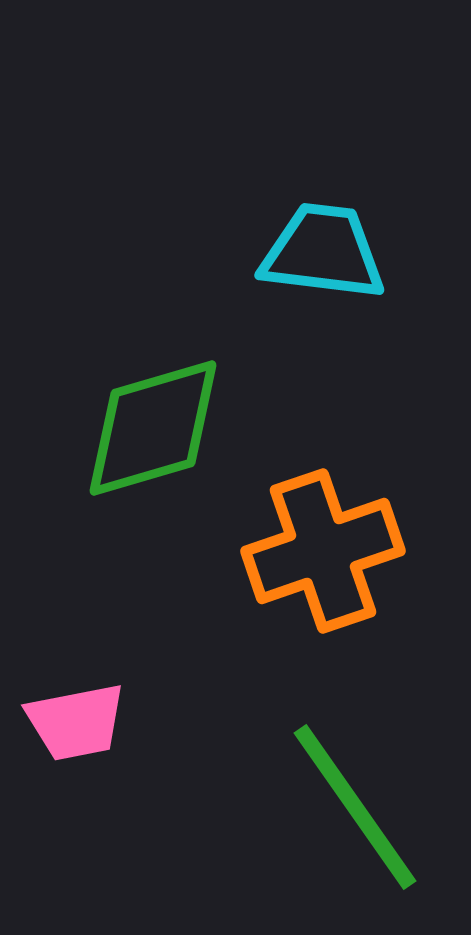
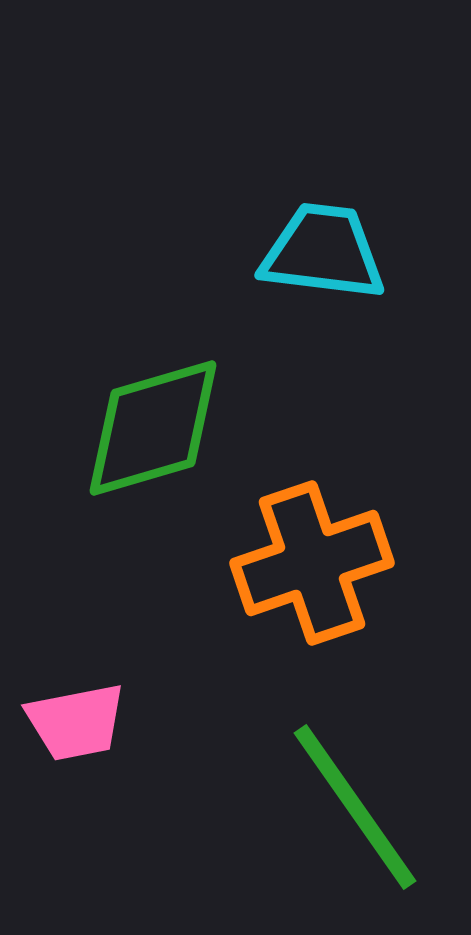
orange cross: moved 11 px left, 12 px down
